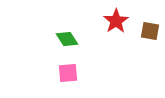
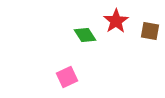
green diamond: moved 18 px right, 4 px up
pink square: moved 1 px left, 4 px down; rotated 20 degrees counterclockwise
